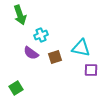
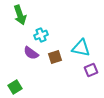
purple square: rotated 24 degrees counterclockwise
green square: moved 1 px left, 1 px up
